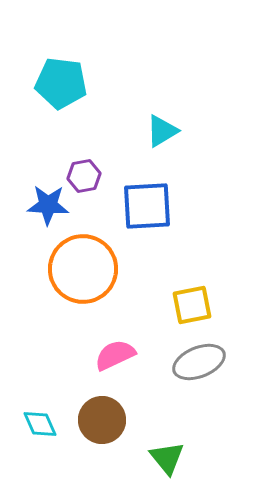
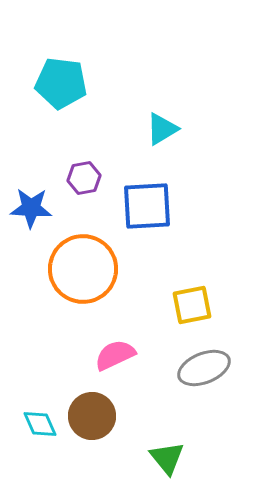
cyan triangle: moved 2 px up
purple hexagon: moved 2 px down
blue star: moved 17 px left, 3 px down
gray ellipse: moved 5 px right, 6 px down
brown circle: moved 10 px left, 4 px up
